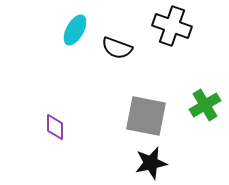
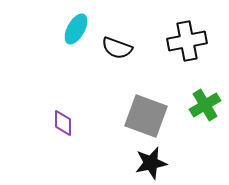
black cross: moved 15 px right, 15 px down; rotated 30 degrees counterclockwise
cyan ellipse: moved 1 px right, 1 px up
gray square: rotated 9 degrees clockwise
purple diamond: moved 8 px right, 4 px up
